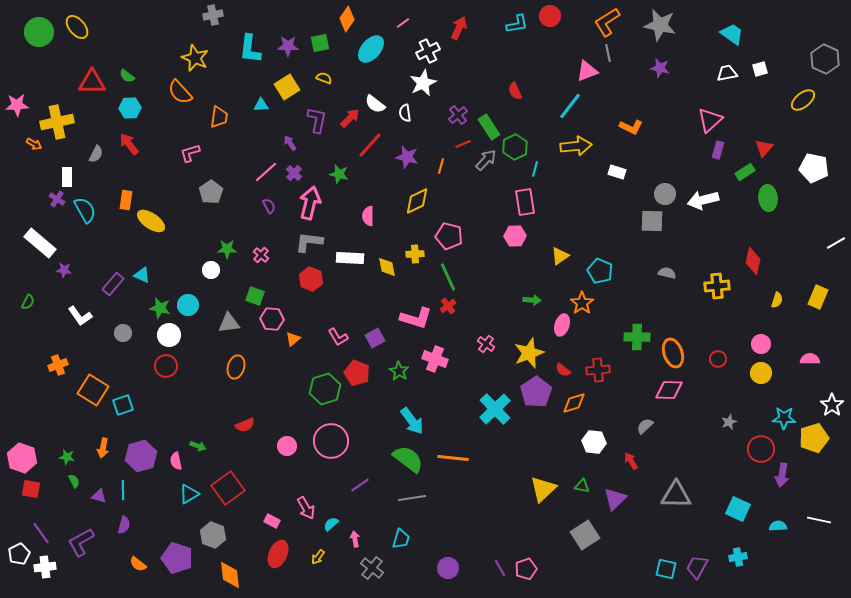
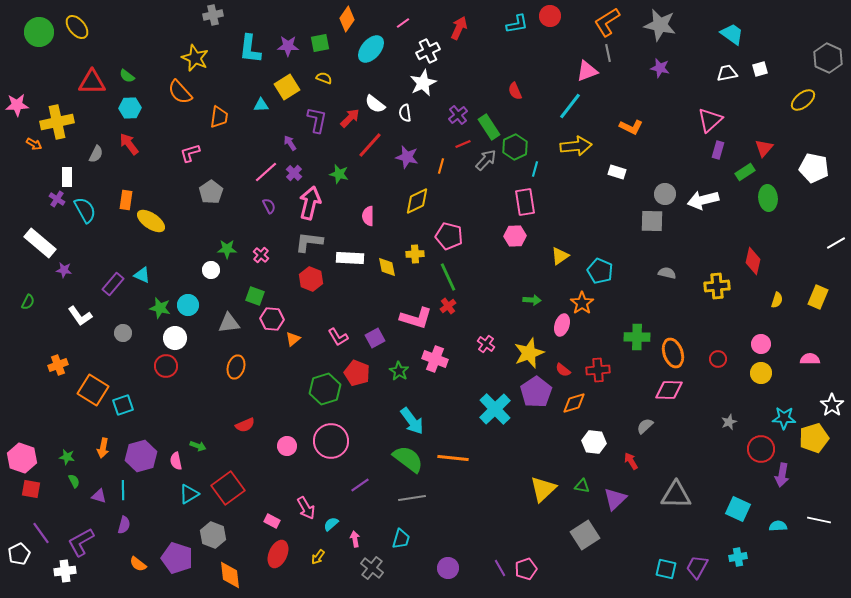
gray hexagon at (825, 59): moved 3 px right, 1 px up
white circle at (169, 335): moved 6 px right, 3 px down
white cross at (45, 567): moved 20 px right, 4 px down
